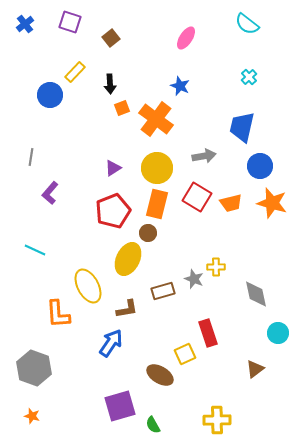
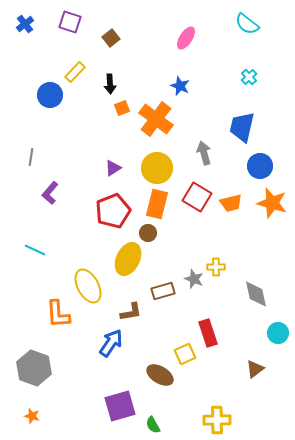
gray arrow at (204, 156): moved 3 px up; rotated 95 degrees counterclockwise
brown L-shape at (127, 309): moved 4 px right, 3 px down
